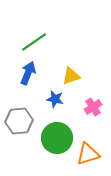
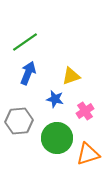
green line: moved 9 px left
pink cross: moved 8 px left, 4 px down
